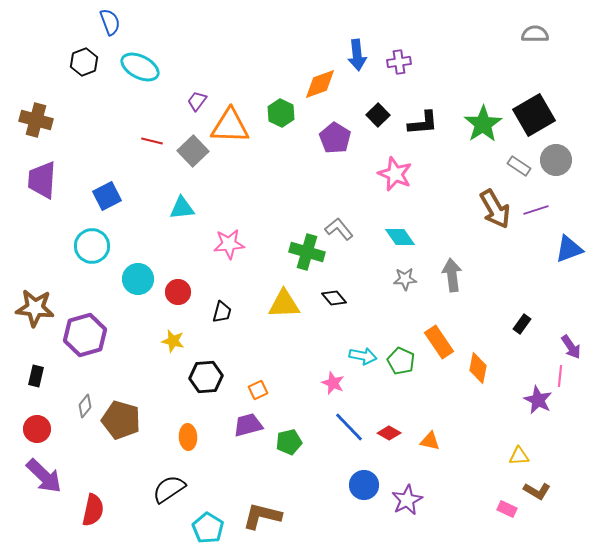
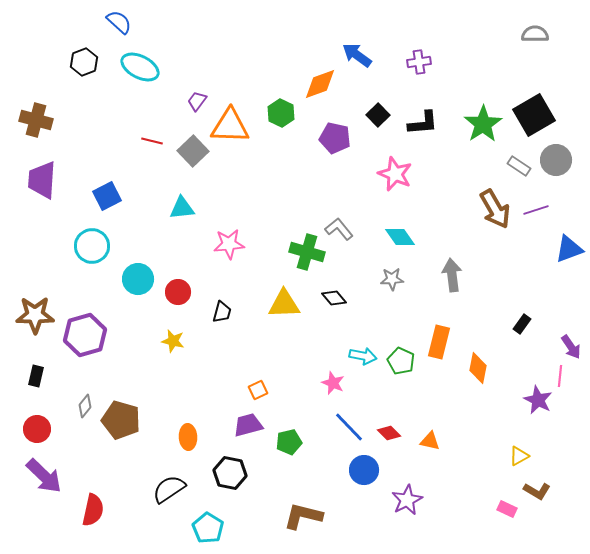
blue semicircle at (110, 22): moved 9 px right; rotated 28 degrees counterclockwise
blue arrow at (357, 55): rotated 132 degrees clockwise
purple cross at (399, 62): moved 20 px right
purple pentagon at (335, 138): rotated 20 degrees counterclockwise
gray star at (405, 279): moved 13 px left
brown star at (35, 308): moved 7 px down; rotated 6 degrees counterclockwise
orange rectangle at (439, 342): rotated 48 degrees clockwise
black hexagon at (206, 377): moved 24 px right, 96 px down; rotated 16 degrees clockwise
red diamond at (389, 433): rotated 15 degrees clockwise
yellow triangle at (519, 456): rotated 25 degrees counterclockwise
blue circle at (364, 485): moved 15 px up
brown L-shape at (262, 516): moved 41 px right
